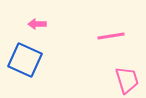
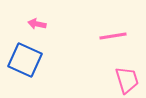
pink arrow: rotated 12 degrees clockwise
pink line: moved 2 px right
